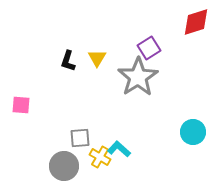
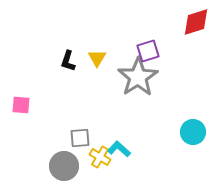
purple square: moved 1 px left, 3 px down; rotated 15 degrees clockwise
